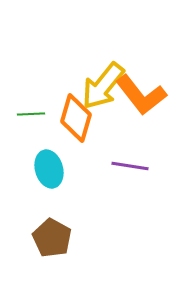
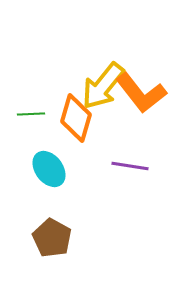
orange L-shape: moved 2 px up
cyan ellipse: rotated 21 degrees counterclockwise
